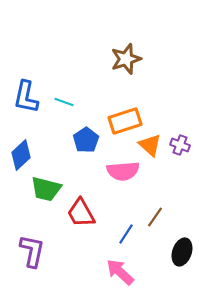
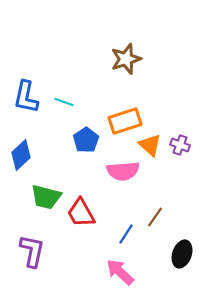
green trapezoid: moved 8 px down
black ellipse: moved 2 px down
